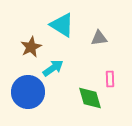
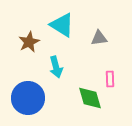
brown star: moved 2 px left, 5 px up
cyan arrow: moved 3 px right, 1 px up; rotated 110 degrees clockwise
blue circle: moved 6 px down
